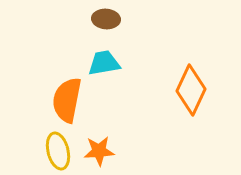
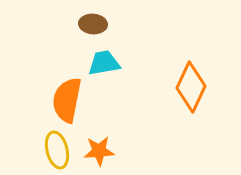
brown ellipse: moved 13 px left, 5 px down
orange diamond: moved 3 px up
yellow ellipse: moved 1 px left, 1 px up
